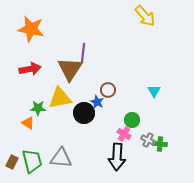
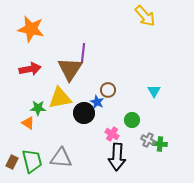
pink cross: moved 12 px left
